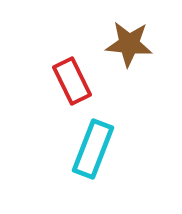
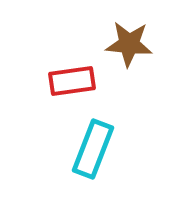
red rectangle: rotated 72 degrees counterclockwise
